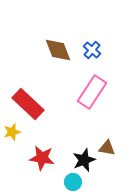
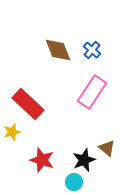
brown triangle: rotated 30 degrees clockwise
red star: moved 2 px down; rotated 10 degrees clockwise
cyan circle: moved 1 px right
